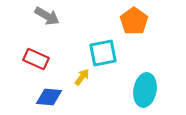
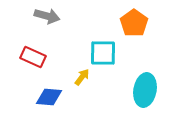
gray arrow: rotated 15 degrees counterclockwise
orange pentagon: moved 2 px down
cyan square: rotated 12 degrees clockwise
red rectangle: moved 3 px left, 2 px up
